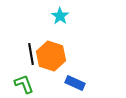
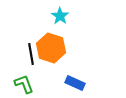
orange hexagon: moved 8 px up
